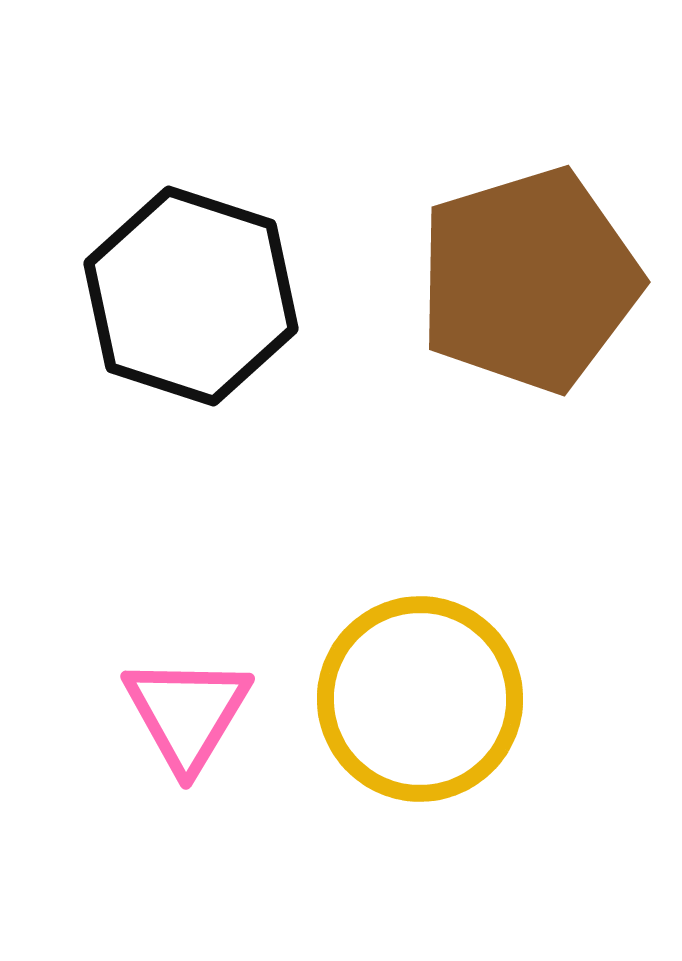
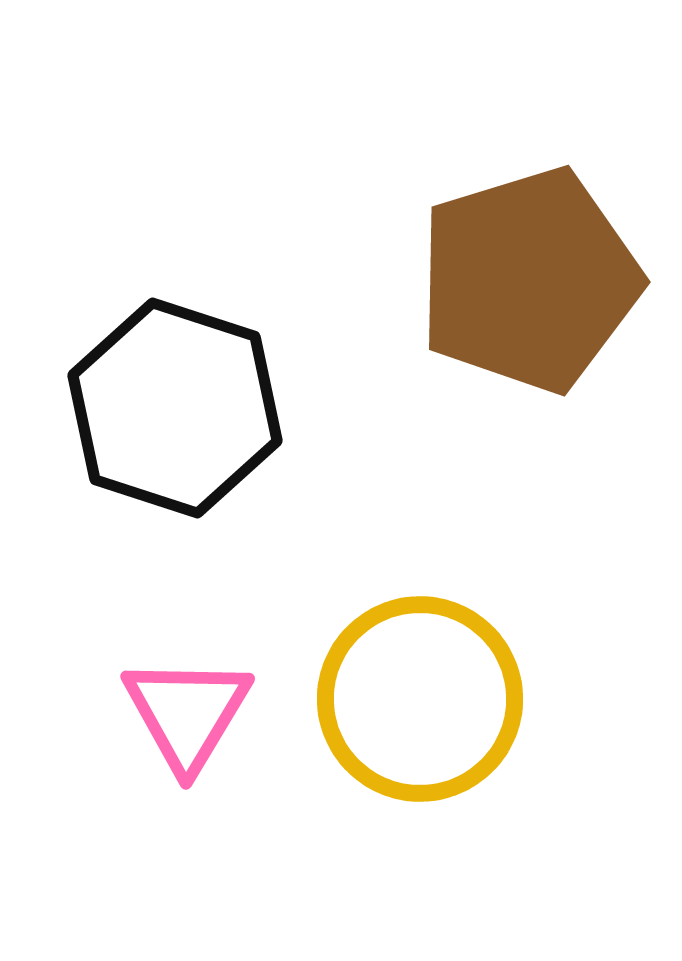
black hexagon: moved 16 px left, 112 px down
